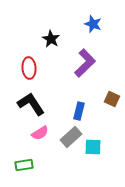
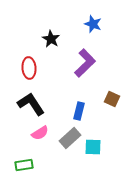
gray rectangle: moved 1 px left, 1 px down
